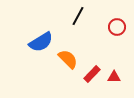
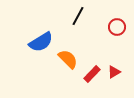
red triangle: moved 5 px up; rotated 32 degrees counterclockwise
